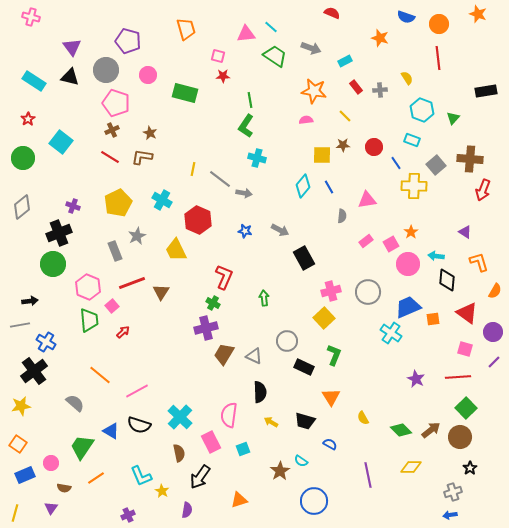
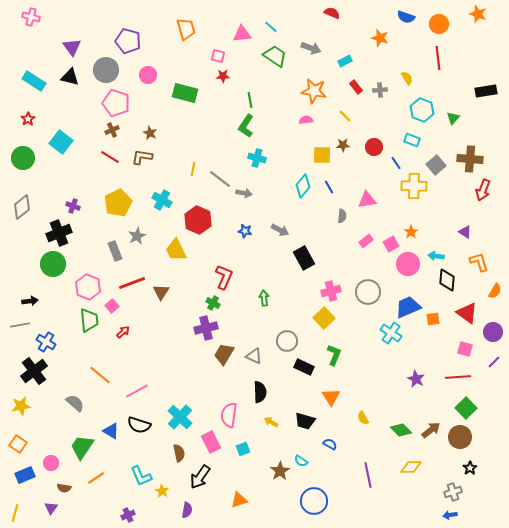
pink triangle at (246, 34): moved 4 px left
